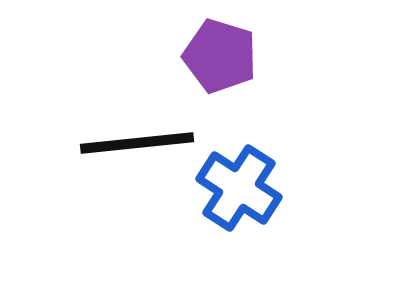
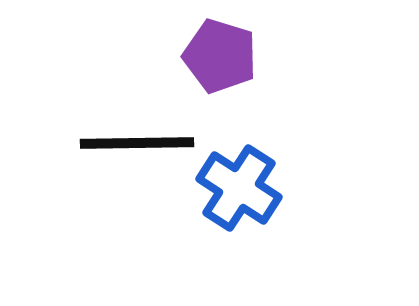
black line: rotated 5 degrees clockwise
